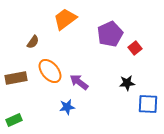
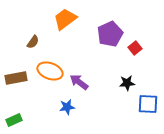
orange ellipse: rotated 30 degrees counterclockwise
